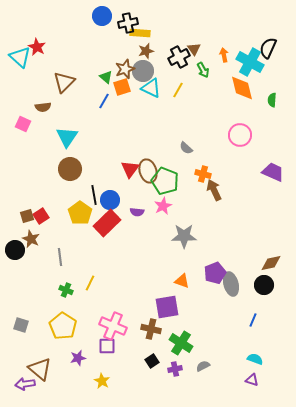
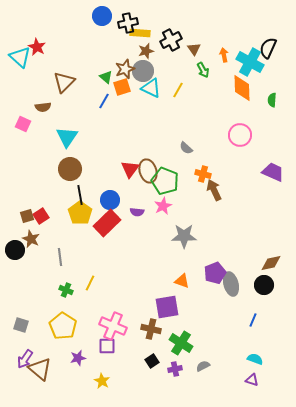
black cross at (179, 57): moved 8 px left, 17 px up
orange diamond at (242, 88): rotated 12 degrees clockwise
black line at (94, 195): moved 14 px left
purple arrow at (25, 384): moved 25 px up; rotated 48 degrees counterclockwise
